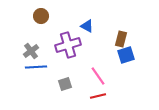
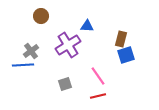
blue triangle: rotated 24 degrees counterclockwise
purple cross: rotated 15 degrees counterclockwise
blue line: moved 13 px left, 2 px up
